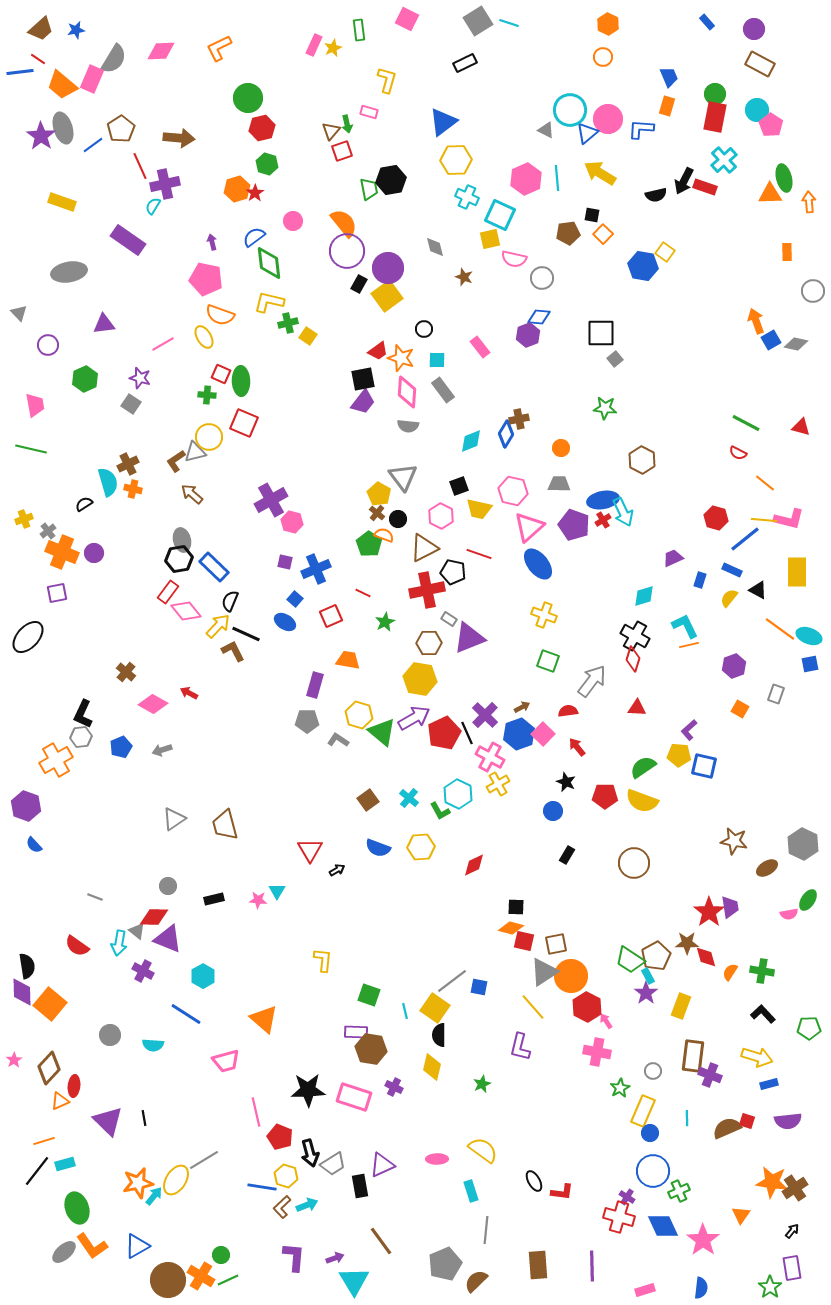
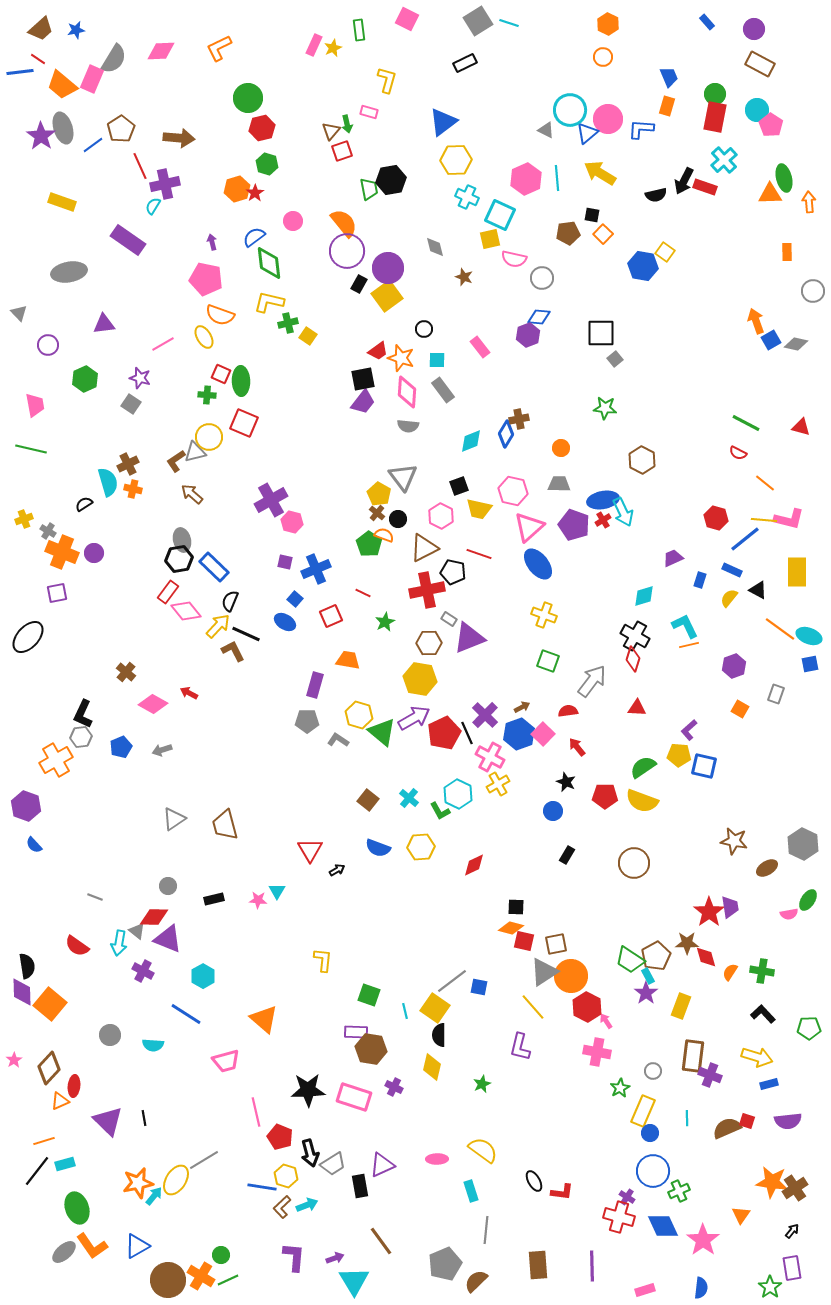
gray cross at (48, 531): rotated 21 degrees counterclockwise
brown square at (368, 800): rotated 15 degrees counterclockwise
